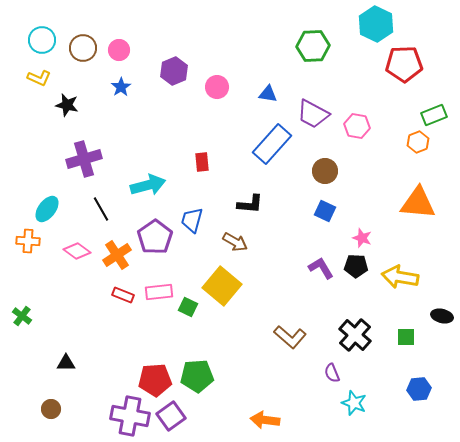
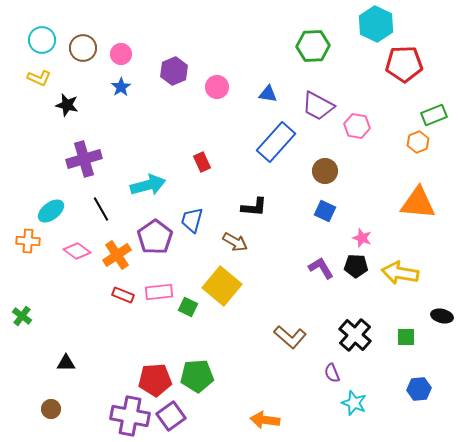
pink circle at (119, 50): moved 2 px right, 4 px down
purple trapezoid at (313, 114): moved 5 px right, 8 px up
blue rectangle at (272, 144): moved 4 px right, 2 px up
red rectangle at (202, 162): rotated 18 degrees counterclockwise
black L-shape at (250, 204): moved 4 px right, 3 px down
cyan ellipse at (47, 209): moved 4 px right, 2 px down; rotated 16 degrees clockwise
yellow arrow at (400, 277): moved 4 px up
